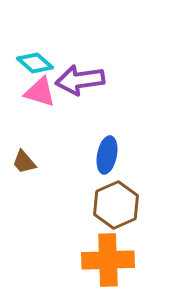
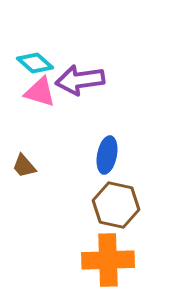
brown trapezoid: moved 4 px down
brown hexagon: rotated 24 degrees counterclockwise
